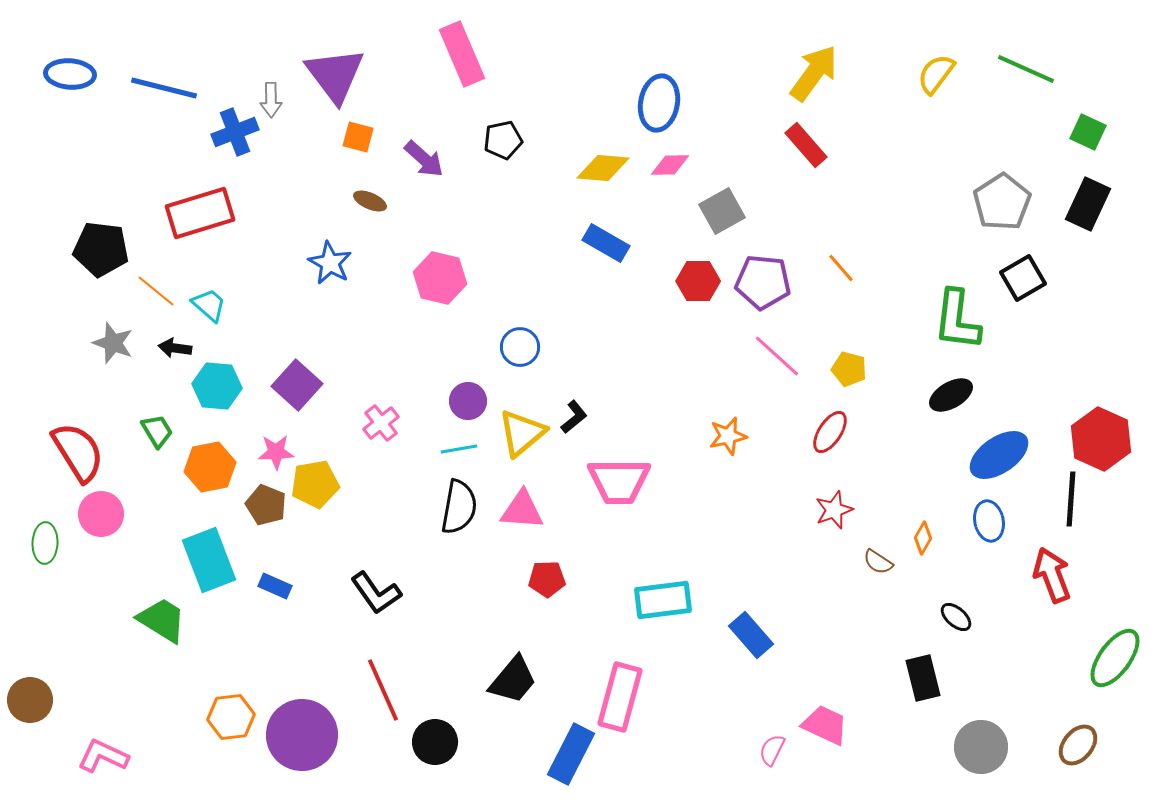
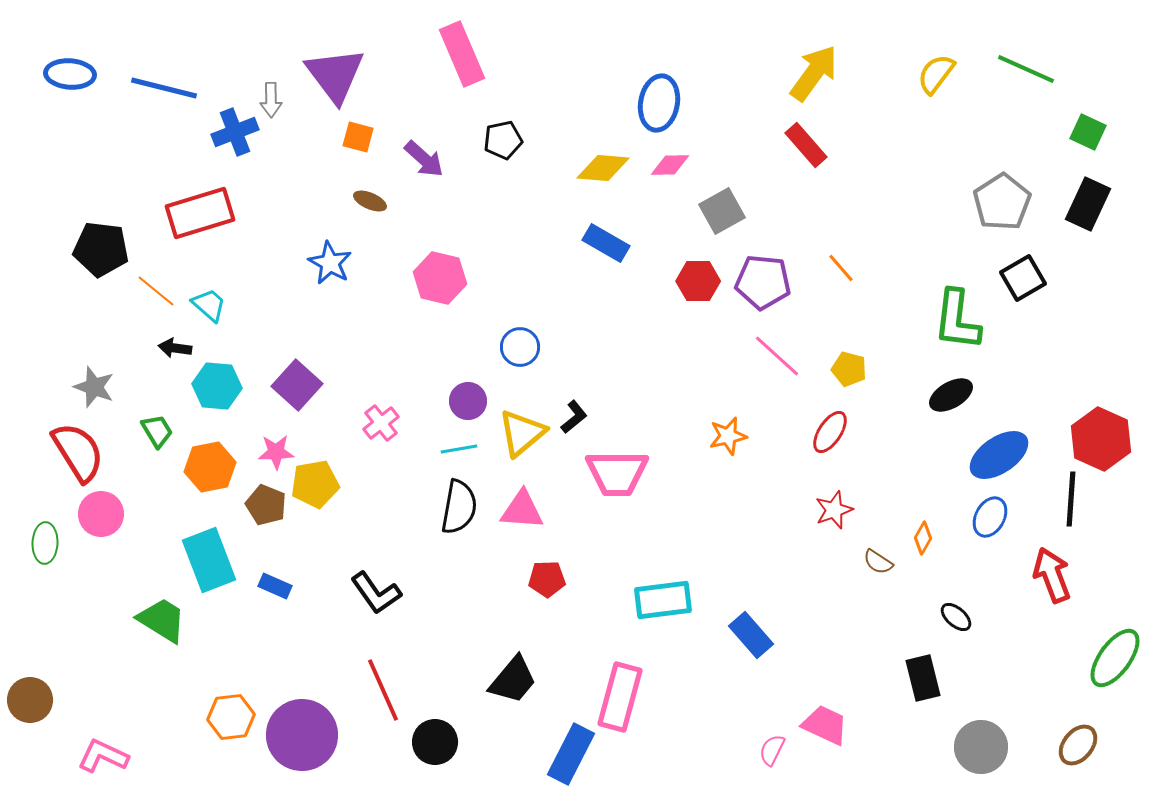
gray star at (113, 343): moved 19 px left, 44 px down
pink trapezoid at (619, 481): moved 2 px left, 8 px up
blue ellipse at (989, 521): moved 1 px right, 4 px up; rotated 39 degrees clockwise
